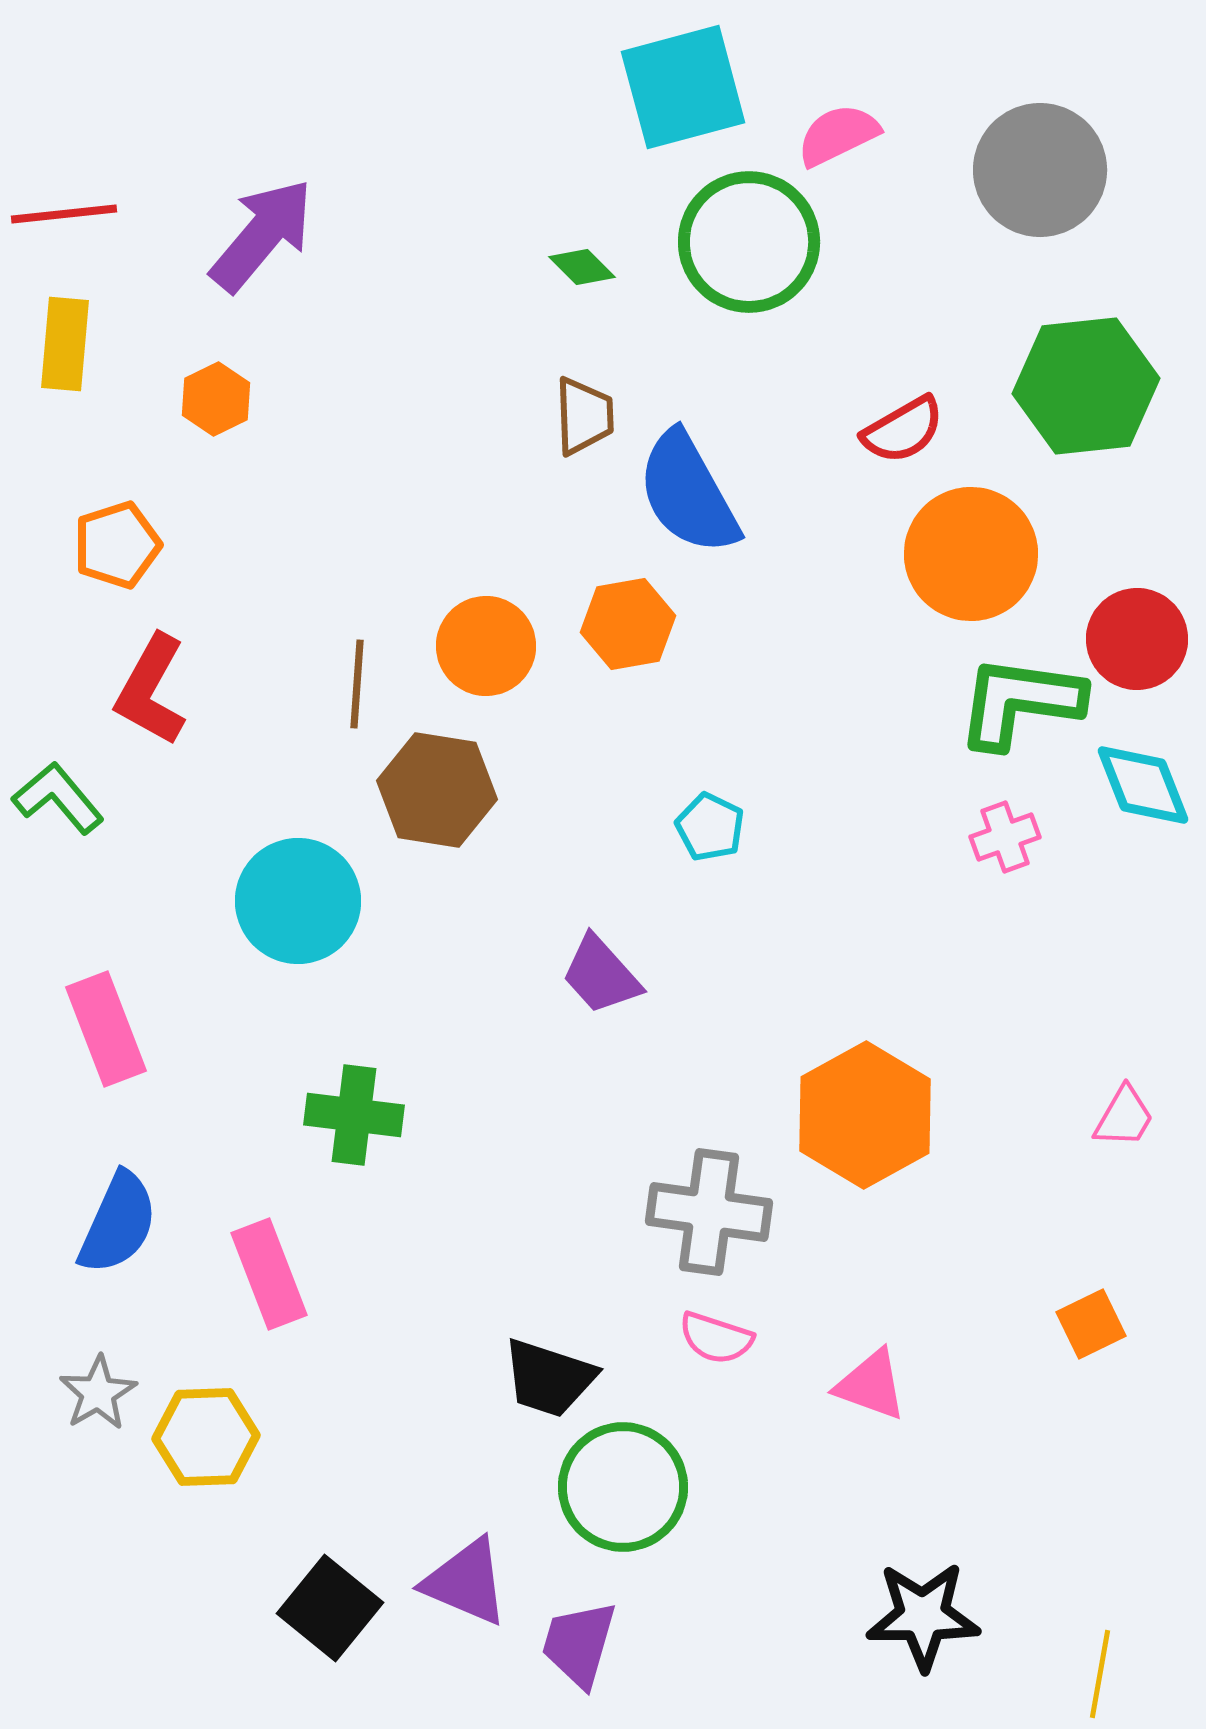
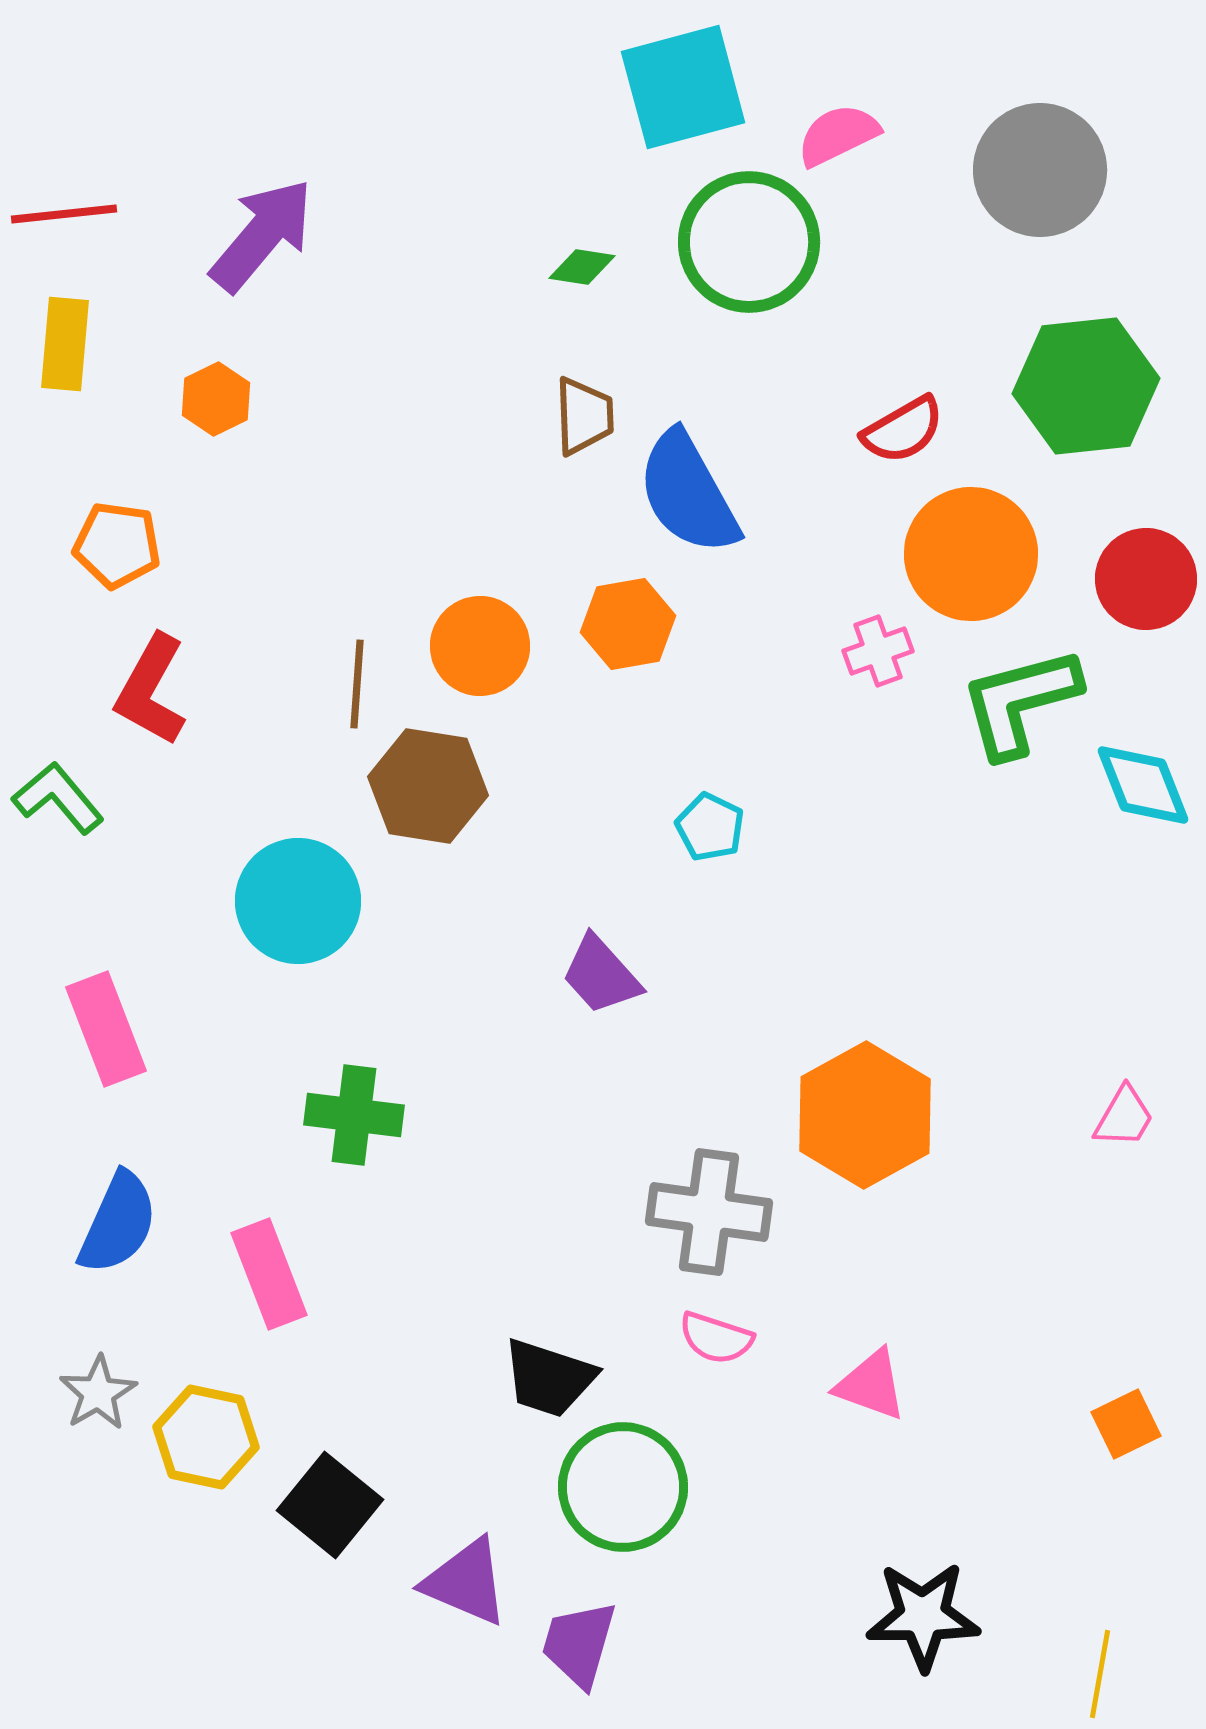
green diamond at (582, 267): rotated 36 degrees counterclockwise
orange pentagon at (117, 545): rotated 26 degrees clockwise
red circle at (1137, 639): moved 9 px right, 60 px up
orange circle at (486, 646): moved 6 px left
green L-shape at (1020, 702): rotated 23 degrees counterclockwise
brown hexagon at (437, 790): moved 9 px left, 4 px up
pink cross at (1005, 837): moved 127 px left, 186 px up
orange square at (1091, 1324): moved 35 px right, 100 px down
yellow hexagon at (206, 1437): rotated 14 degrees clockwise
black square at (330, 1608): moved 103 px up
